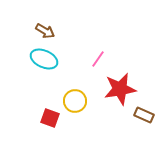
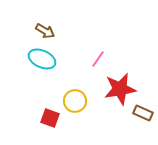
cyan ellipse: moved 2 px left
brown rectangle: moved 1 px left, 2 px up
